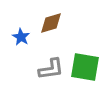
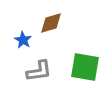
blue star: moved 2 px right, 3 px down
gray L-shape: moved 12 px left, 2 px down
